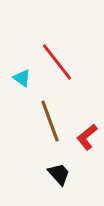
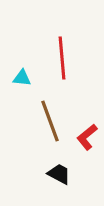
red line: moved 5 px right, 4 px up; rotated 33 degrees clockwise
cyan triangle: rotated 30 degrees counterclockwise
black trapezoid: rotated 20 degrees counterclockwise
